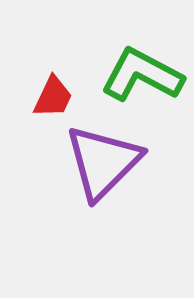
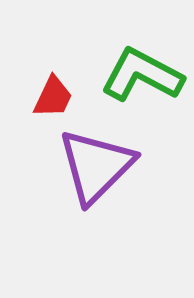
purple triangle: moved 7 px left, 4 px down
